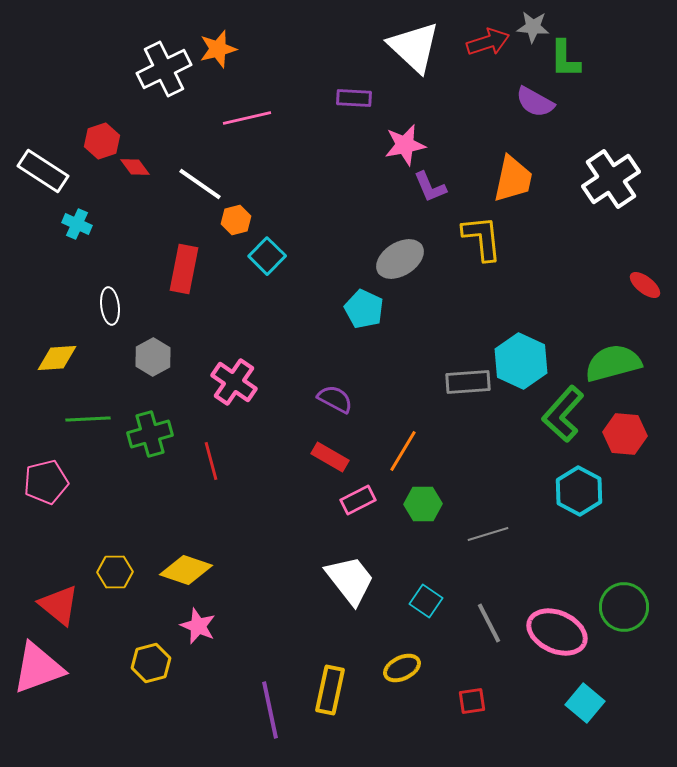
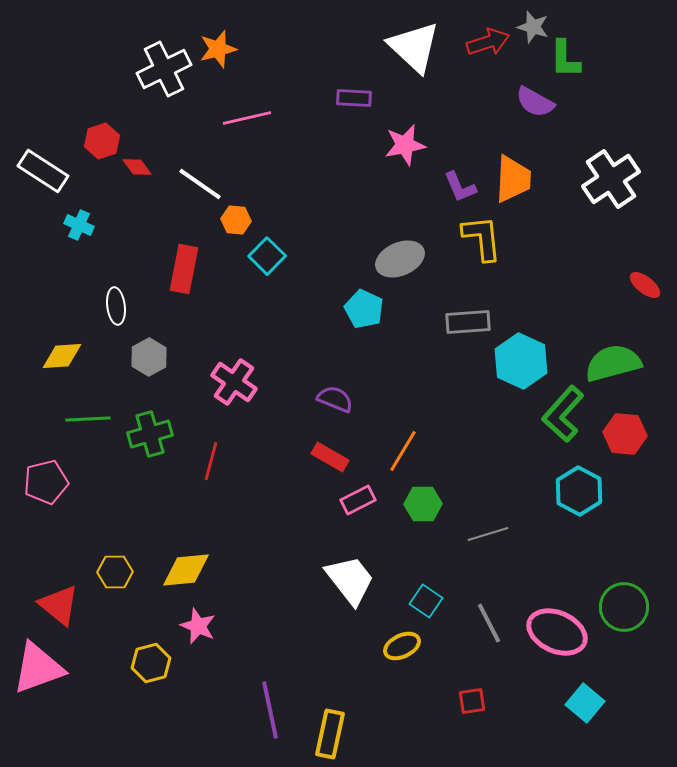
gray star at (533, 27): rotated 12 degrees clockwise
red diamond at (135, 167): moved 2 px right
orange trapezoid at (513, 179): rotated 9 degrees counterclockwise
purple L-shape at (430, 187): moved 30 px right
orange hexagon at (236, 220): rotated 20 degrees clockwise
cyan cross at (77, 224): moved 2 px right, 1 px down
gray ellipse at (400, 259): rotated 9 degrees clockwise
white ellipse at (110, 306): moved 6 px right
gray hexagon at (153, 357): moved 4 px left
yellow diamond at (57, 358): moved 5 px right, 2 px up
gray rectangle at (468, 382): moved 60 px up
purple semicircle at (335, 399): rotated 6 degrees counterclockwise
red line at (211, 461): rotated 30 degrees clockwise
yellow diamond at (186, 570): rotated 24 degrees counterclockwise
yellow ellipse at (402, 668): moved 22 px up
yellow rectangle at (330, 690): moved 44 px down
